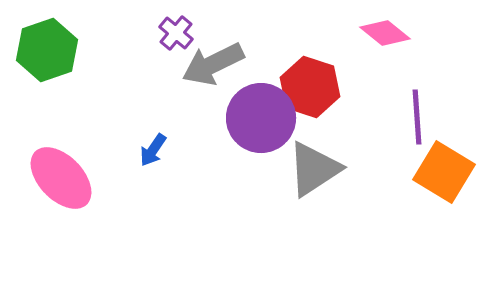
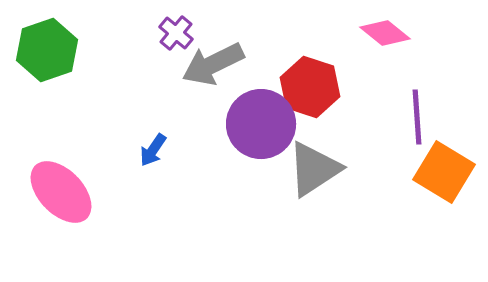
purple circle: moved 6 px down
pink ellipse: moved 14 px down
